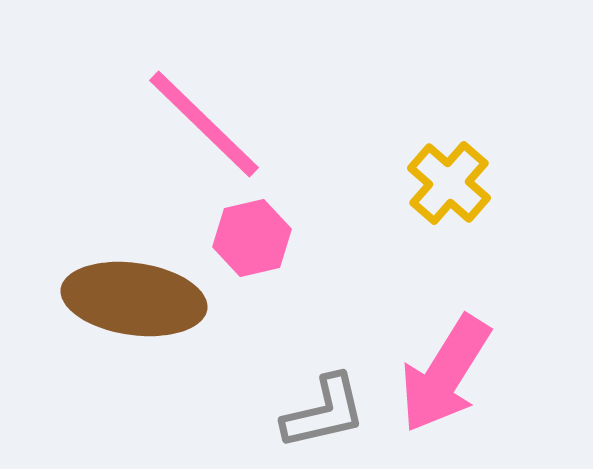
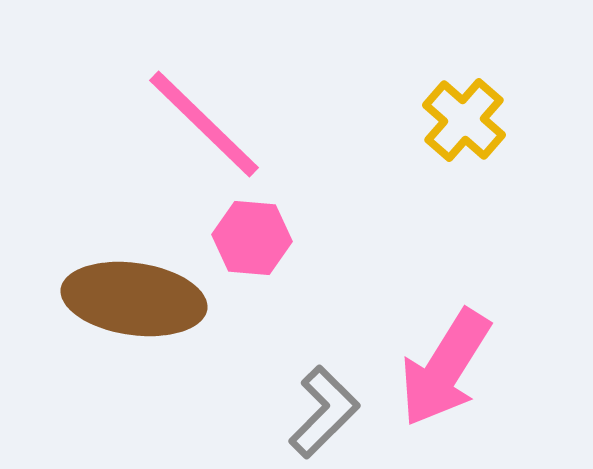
yellow cross: moved 15 px right, 63 px up
pink hexagon: rotated 18 degrees clockwise
pink arrow: moved 6 px up
gray L-shape: rotated 32 degrees counterclockwise
